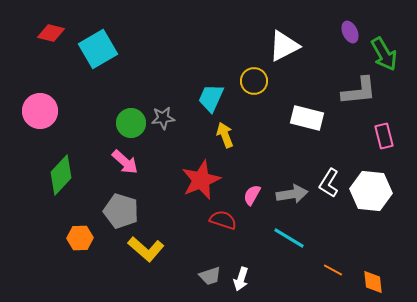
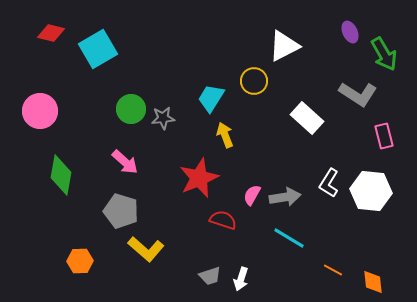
gray L-shape: moved 1 px left, 3 px down; rotated 39 degrees clockwise
cyan trapezoid: rotated 8 degrees clockwise
white rectangle: rotated 28 degrees clockwise
green circle: moved 14 px up
green diamond: rotated 33 degrees counterclockwise
red star: moved 2 px left, 2 px up
gray arrow: moved 7 px left, 3 px down
orange hexagon: moved 23 px down
